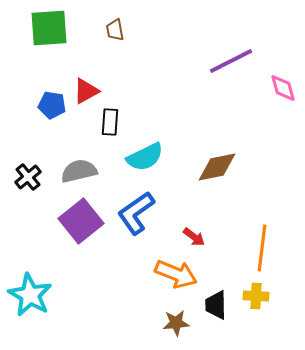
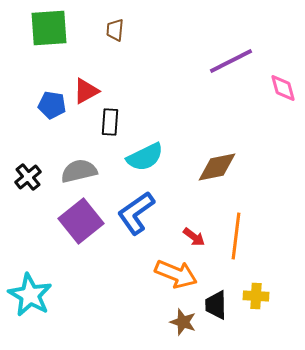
brown trapezoid: rotated 15 degrees clockwise
orange line: moved 26 px left, 12 px up
brown star: moved 7 px right, 1 px up; rotated 24 degrees clockwise
